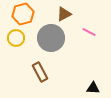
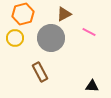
yellow circle: moved 1 px left
black triangle: moved 1 px left, 2 px up
